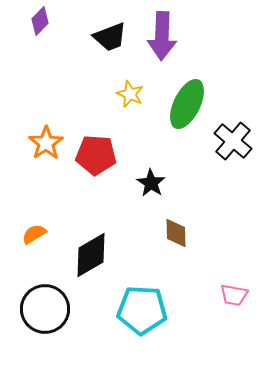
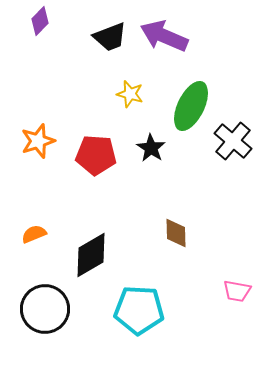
purple arrow: moved 2 px right; rotated 111 degrees clockwise
yellow star: rotated 8 degrees counterclockwise
green ellipse: moved 4 px right, 2 px down
orange star: moved 8 px left, 2 px up; rotated 16 degrees clockwise
black star: moved 35 px up
orange semicircle: rotated 10 degrees clockwise
pink trapezoid: moved 3 px right, 4 px up
cyan pentagon: moved 3 px left
